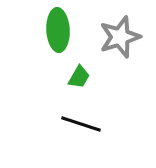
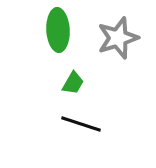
gray star: moved 2 px left, 1 px down
green trapezoid: moved 6 px left, 6 px down
